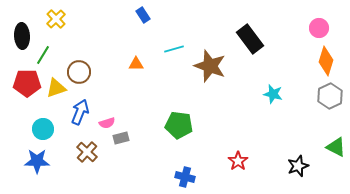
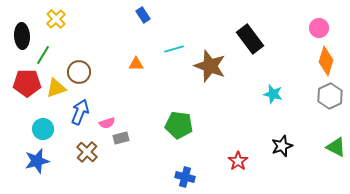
blue star: rotated 15 degrees counterclockwise
black star: moved 16 px left, 20 px up
